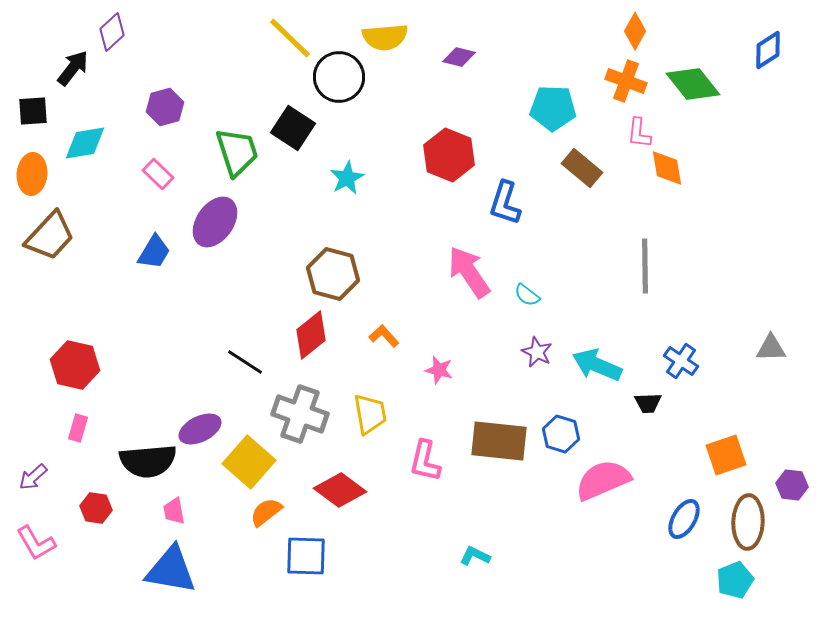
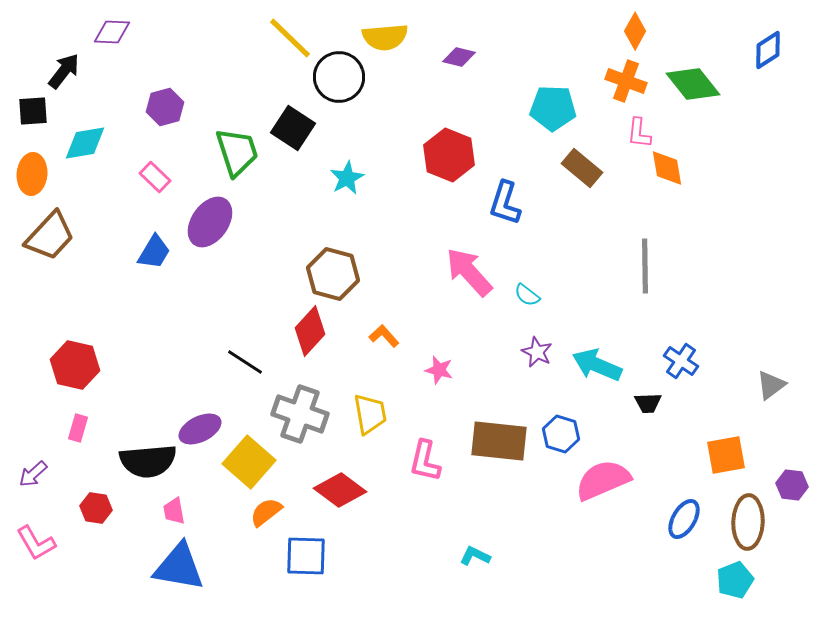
purple diamond at (112, 32): rotated 45 degrees clockwise
black arrow at (73, 68): moved 9 px left, 3 px down
pink rectangle at (158, 174): moved 3 px left, 3 px down
purple ellipse at (215, 222): moved 5 px left
pink arrow at (469, 272): rotated 8 degrees counterclockwise
red diamond at (311, 335): moved 1 px left, 4 px up; rotated 9 degrees counterclockwise
gray triangle at (771, 348): moved 37 px down; rotated 36 degrees counterclockwise
orange square at (726, 455): rotated 9 degrees clockwise
purple arrow at (33, 477): moved 3 px up
blue triangle at (171, 570): moved 8 px right, 3 px up
